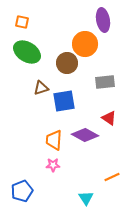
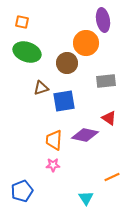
orange circle: moved 1 px right, 1 px up
green ellipse: rotated 12 degrees counterclockwise
gray rectangle: moved 1 px right, 1 px up
purple diamond: rotated 16 degrees counterclockwise
